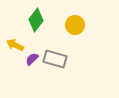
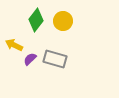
yellow circle: moved 12 px left, 4 px up
yellow arrow: moved 1 px left
purple semicircle: moved 2 px left
